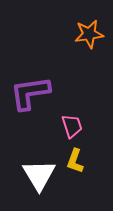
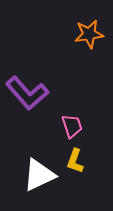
purple L-shape: moved 3 px left; rotated 123 degrees counterclockwise
white triangle: rotated 36 degrees clockwise
